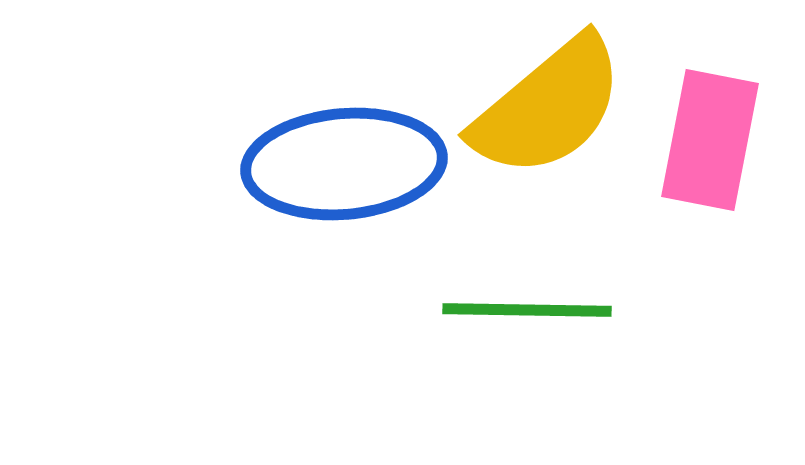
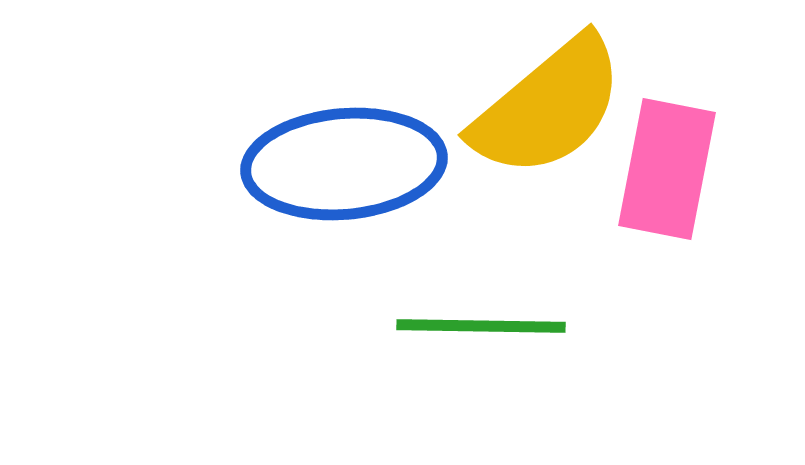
pink rectangle: moved 43 px left, 29 px down
green line: moved 46 px left, 16 px down
